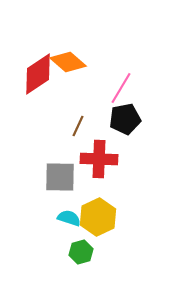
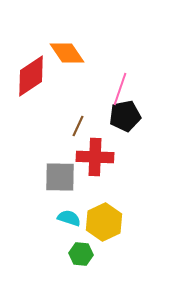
orange diamond: moved 1 px left, 9 px up; rotated 15 degrees clockwise
red diamond: moved 7 px left, 2 px down
pink line: moved 1 px left, 1 px down; rotated 12 degrees counterclockwise
black pentagon: moved 3 px up
red cross: moved 4 px left, 2 px up
yellow hexagon: moved 6 px right, 5 px down
green hexagon: moved 2 px down; rotated 20 degrees clockwise
